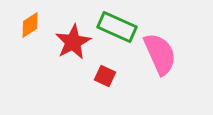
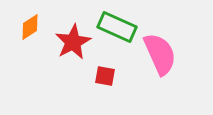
orange diamond: moved 2 px down
red square: rotated 15 degrees counterclockwise
